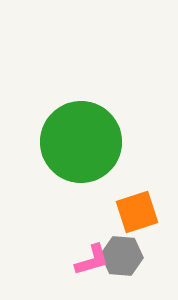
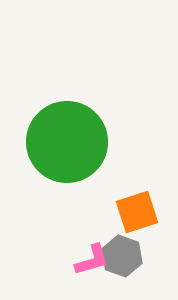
green circle: moved 14 px left
gray hexagon: rotated 15 degrees clockwise
